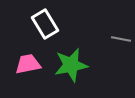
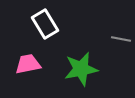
green star: moved 10 px right, 4 px down
